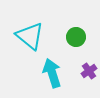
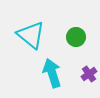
cyan triangle: moved 1 px right, 1 px up
purple cross: moved 3 px down
